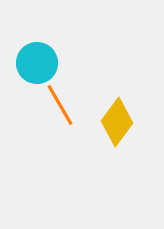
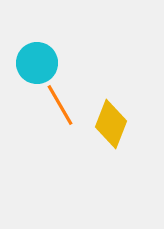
yellow diamond: moved 6 px left, 2 px down; rotated 15 degrees counterclockwise
